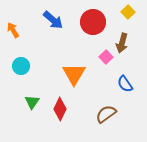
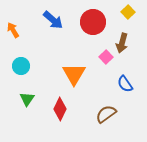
green triangle: moved 5 px left, 3 px up
